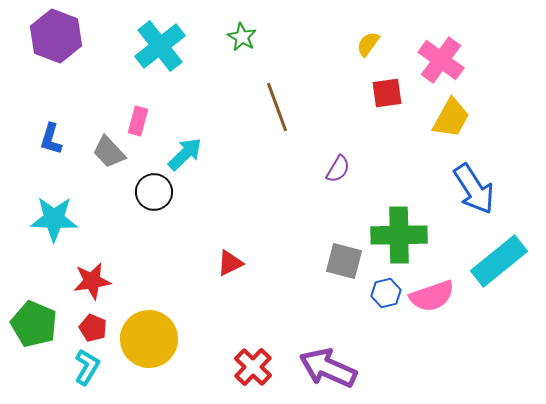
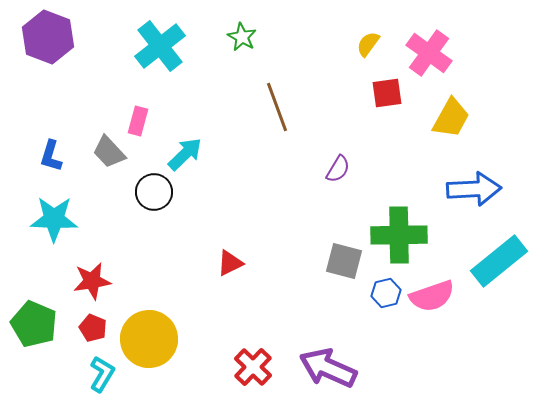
purple hexagon: moved 8 px left, 1 px down
pink cross: moved 12 px left, 7 px up
blue L-shape: moved 17 px down
blue arrow: rotated 60 degrees counterclockwise
cyan L-shape: moved 15 px right, 7 px down
